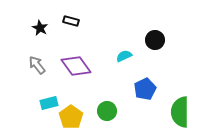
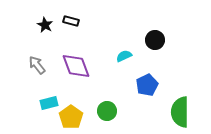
black star: moved 5 px right, 3 px up
purple diamond: rotated 16 degrees clockwise
blue pentagon: moved 2 px right, 4 px up
